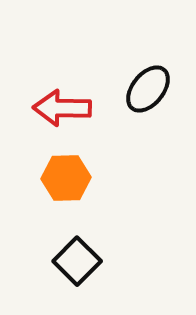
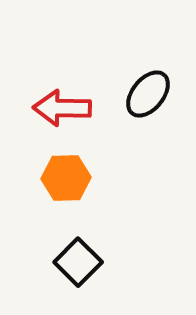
black ellipse: moved 5 px down
black square: moved 1 px right, 1 px down
